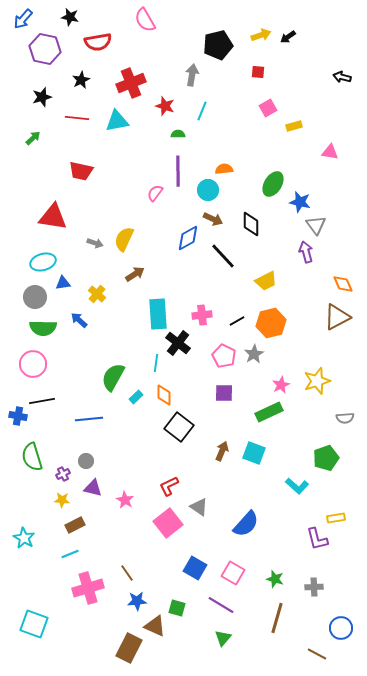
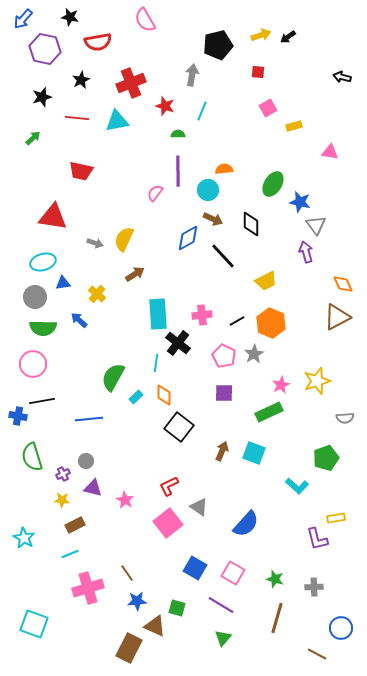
orange hexagon at (271, 323): rotated 24 degrees counterclockwise
